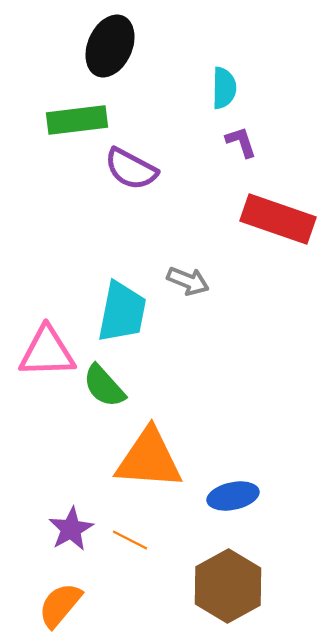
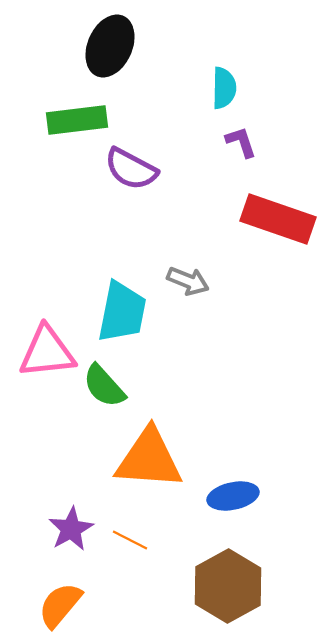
pink triangle: rotated 4 degrees counterclockwise
